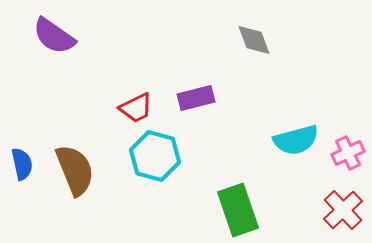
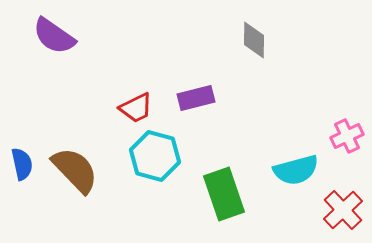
gray diamond: rotated 21 degrees clockwise
cyan semicircle: moved 30 px down
pink cross: moved 1 px left, 17 px up
brown semicircle: rotated 22 degrees counterclockwise
green rectangle: moved 14 px left, 16 px up
